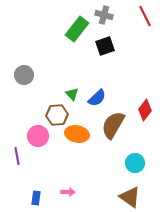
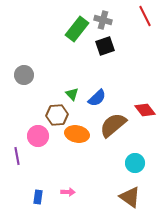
gray cross: moved 1 px left, 5 px down
red diamond: rotated 75 degrees counterclockwise
brown semicircle: rotated 20 degrees clockwise
blue rectangle: moved 2 px right, 1 px up
